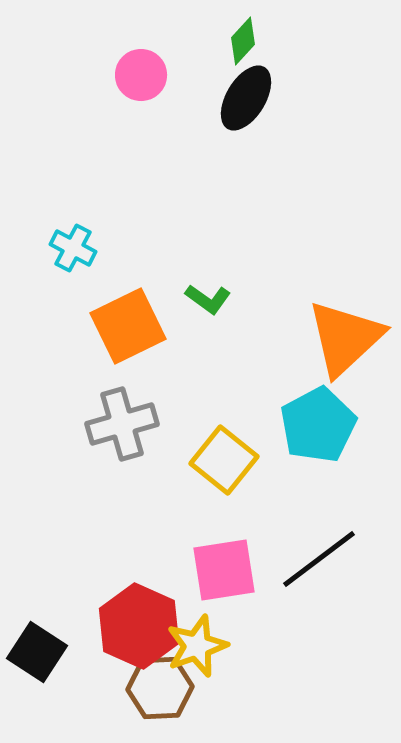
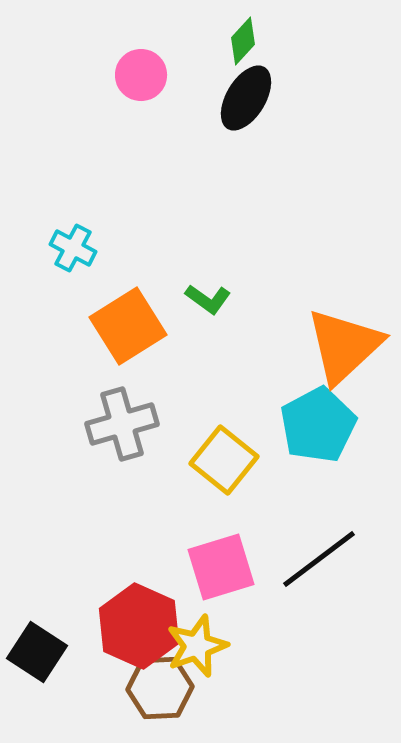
orange square: rotated 6 degrees counterclockwise
orange triangle: moved 1 px left, 8 px down
pink square: moved 3 px left, 3 px up; rotated 8 degrees counterclockwise
